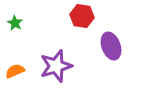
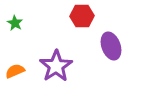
red hexagon: rotated 10 degrees counterclockwise
purple star: rotated 16 degrees counterclockwise
